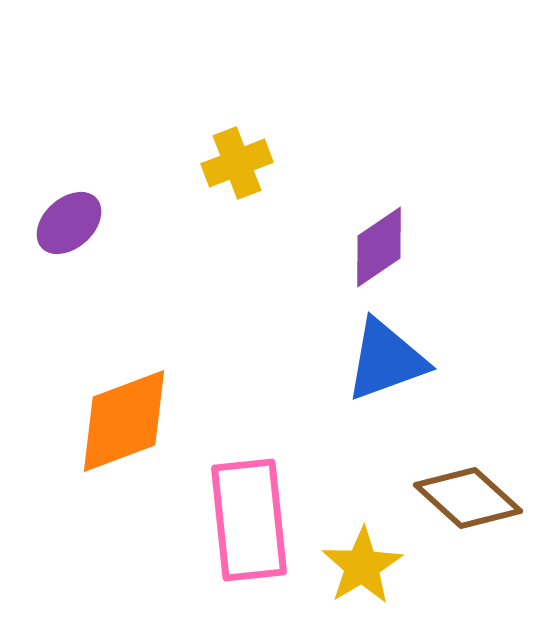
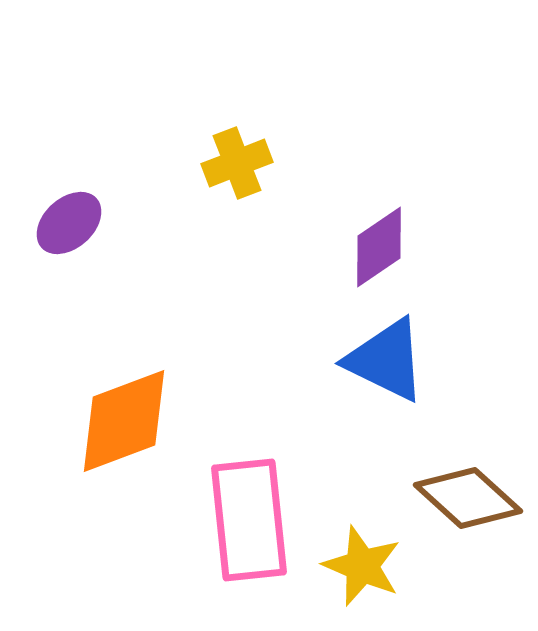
blue triangle: rotated 46 degrees clockwise
yellow star: rotated 18 degrees counterclockwise
